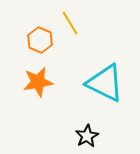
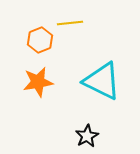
yellow line: rotated 65 degrees counterclockwise
orange hexagon: rotated 15 degrees clockwise
cyan triangle: moved 3 px left, 2 px up
